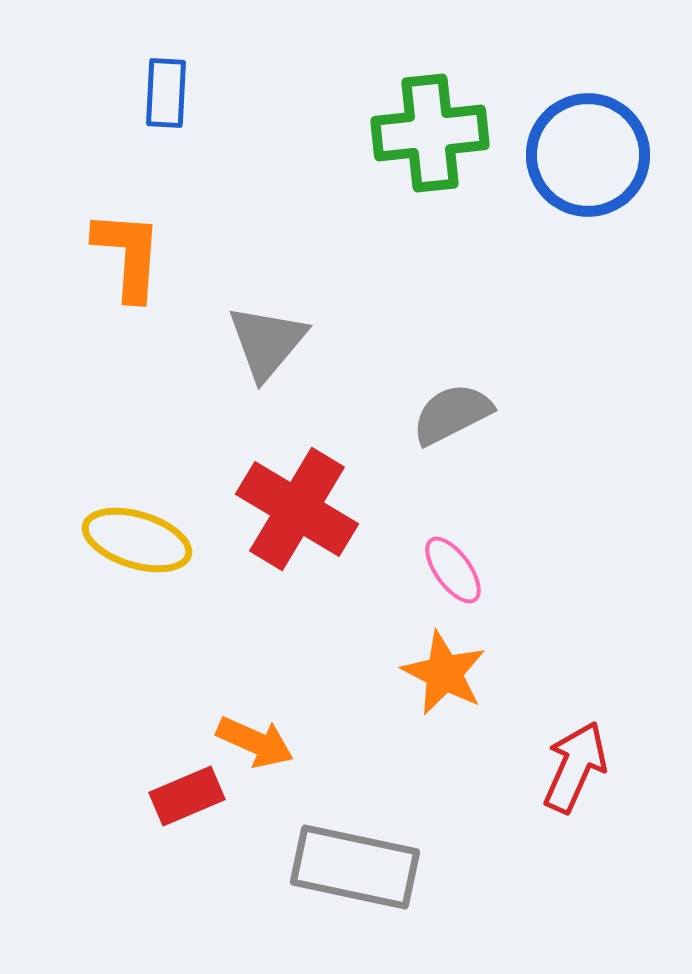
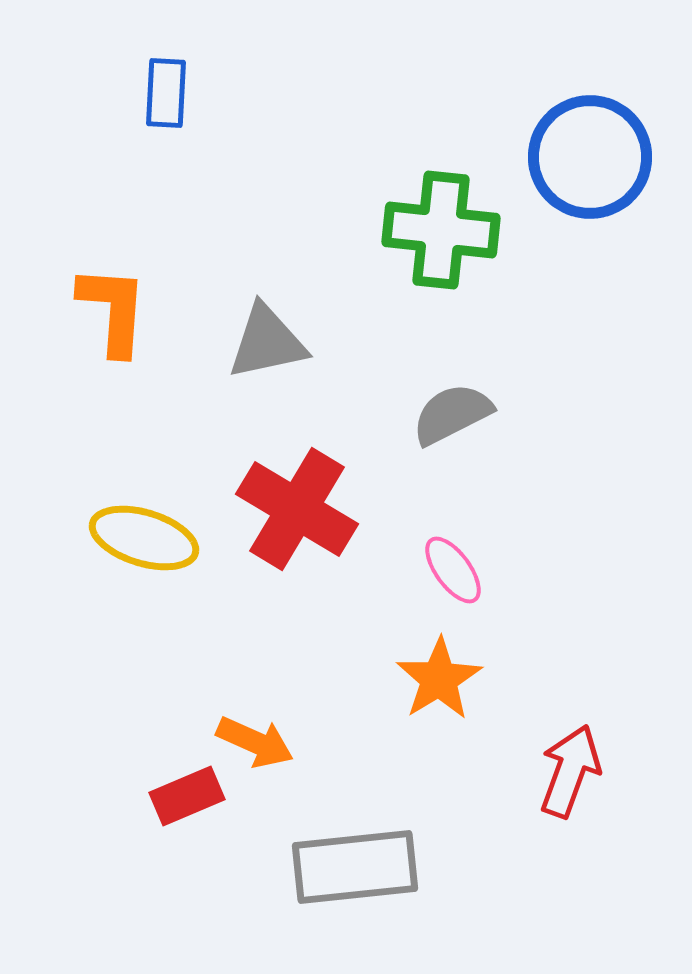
green cross: moved 11 px right, 97 px down; rotated 12 degrees clockwise
blue circle: moved 2 px right, 2 px down
orange L-shape: moved 15 px left, 55 px down
gray triangle: rotated 38 degrees clockwise
yellow ellipse: moved 7 px right, 2 px up
orange star: moved 5 px left, 6 px down; rotated 14 degrees clockwise
red arrow: moved 5 px left, 4 px down; rotated 4 degrees counterclockwise
gray rectangle: rotated 18 degrees counterclockwise
